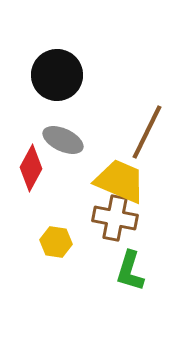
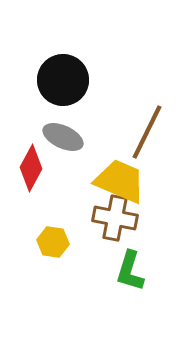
black circle: moved 6 px right, 5 px down
gray ellipse: moved 3 px up
yellow hexagon: moved 3 px left
